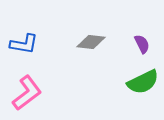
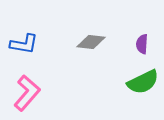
purple semicircle: rotated 150 degrees counterclockwise
pink L-shape: rotated 12 degrees counterclockwise
